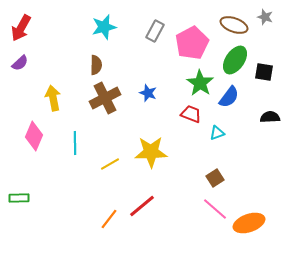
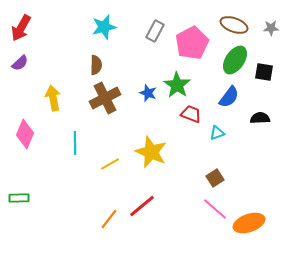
gray star: moved 6 px right, 11 px down; rotated 21 degrees counterclockwise
green star: moved 23 px left, 2 px down
black semicircle: moved 10 px left, 1 px down
pink diamond: moved 9 px left, 2 px up
yellow star: rotated 24 degrees clockwise
